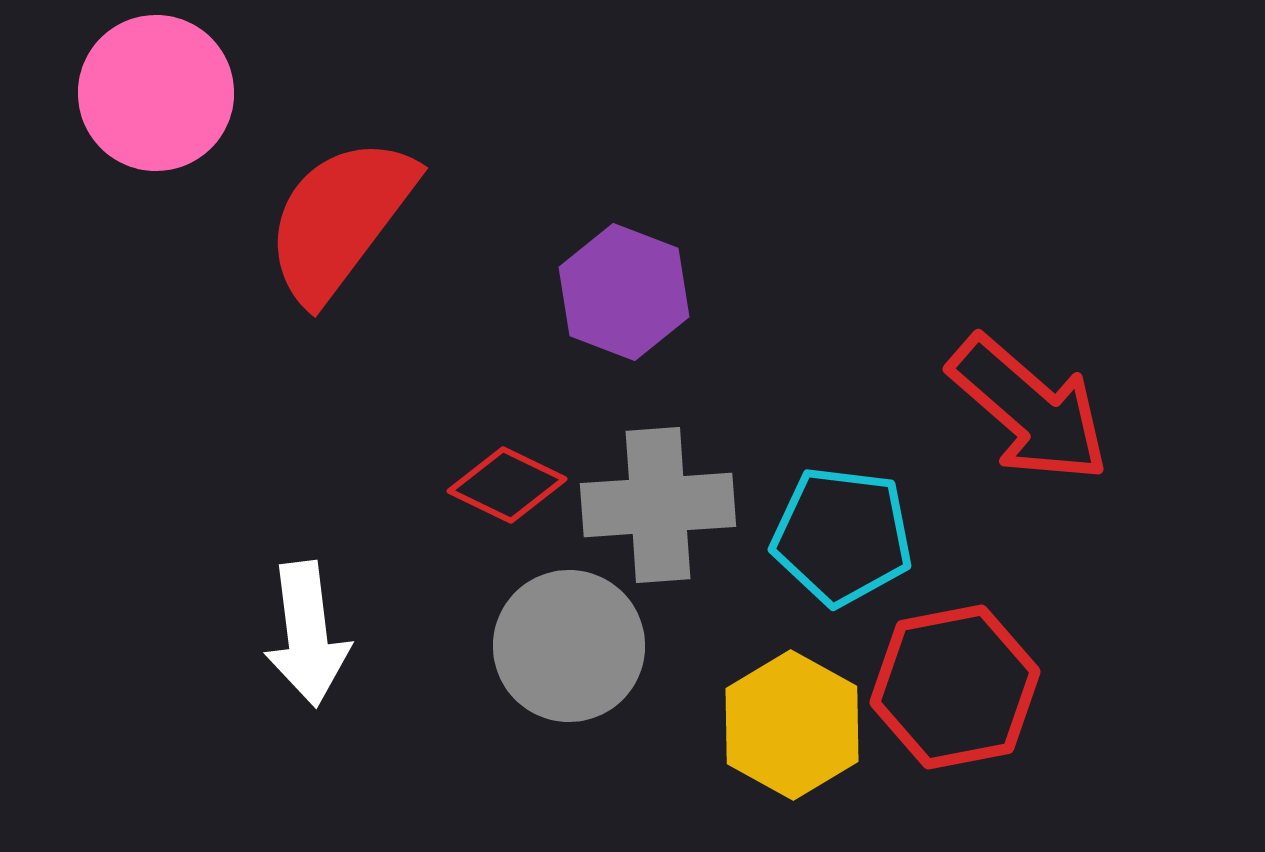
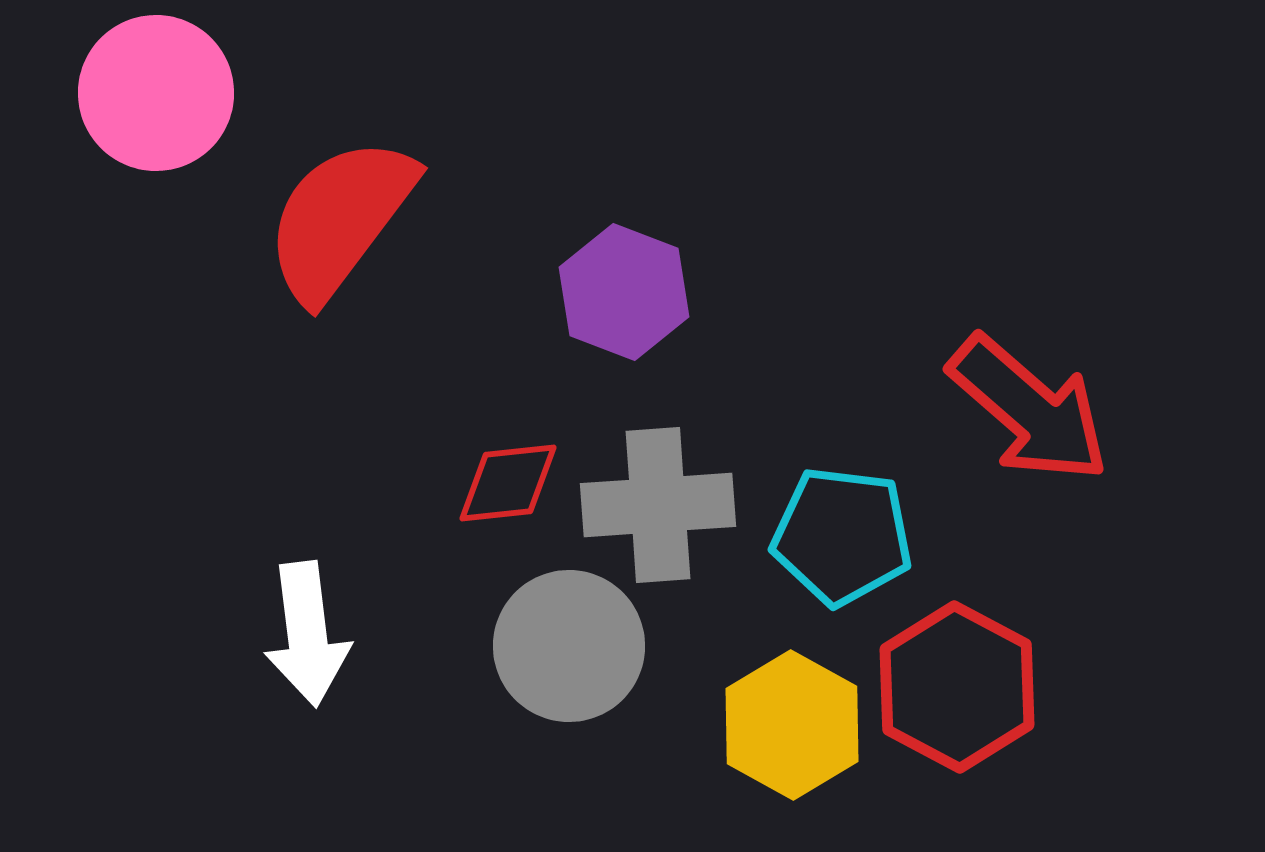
red diamond: moved 1 px right, 2 px up; rotated 32 degrees counterclockwise
red hexagon: moved 2 px right; rotated 21 degrees counterclockwise
